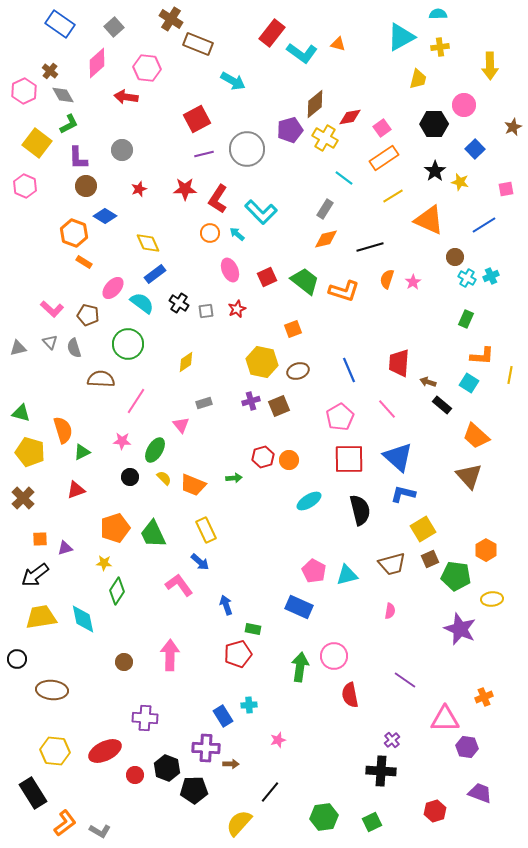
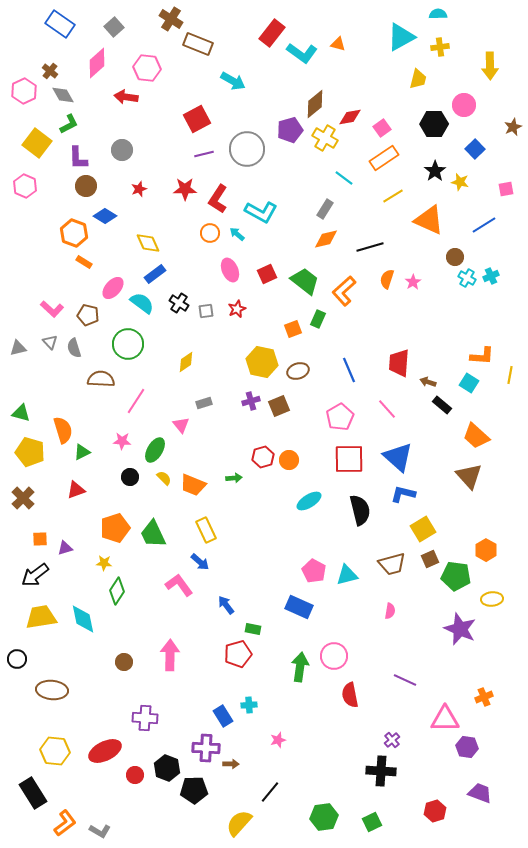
cyan L-shape at (261, 212): rotated 16 degrees counterclockwise
red square at (267, 277): moved 3 px up
orange L-shape at (344, 291): rotated 120 degrees clockwise
green rectangle at (466, 319): moved 148 px left
blue arrow at (226, 605): rotated 18 degrees counterclockwise
purple line at (405, 680): rotated 10 degrees counterclockwise
